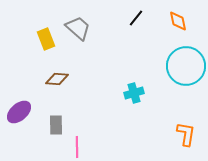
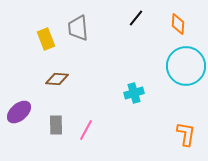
orange diamond: moved 3 px down; rotated 15 degrees clockwise
gray trapezoid: rotated 136 degrees counterclockwise
pink line: moved 9 px right, 17 px up; rotated 30 degrees clockwise
